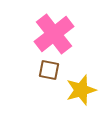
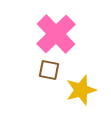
pink cross: moved 2 px right; rotated 6 degrees counterclockwise
